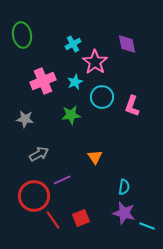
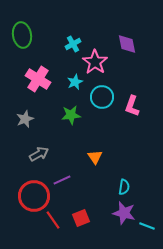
pink cross: moved 5 px left, 2 px up; rotated 35 degrees counterclockwise
gray star: rotated 30 degrees counterclockwise
